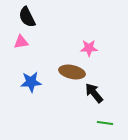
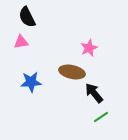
pink star: rotated 24 degrees counterclockwise
green line: moved 4 px left, 6 px up; rotated 42 degrees counterclockwise
